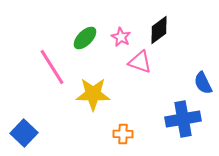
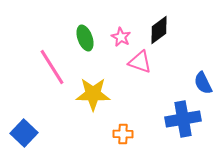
green ellipse: rotated 65 degrees counterclockwise
